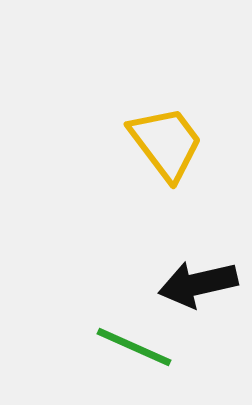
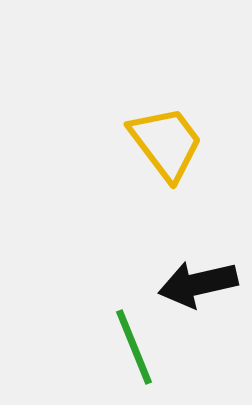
green line: rotated 44 degrees clockwise
